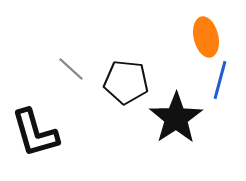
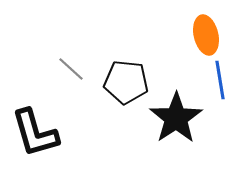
orange ellipse: moved 2 px up
blue line: rotated 24 degrees counterclockwise
